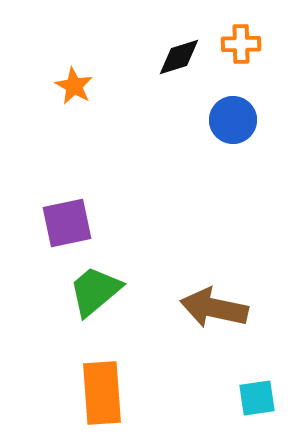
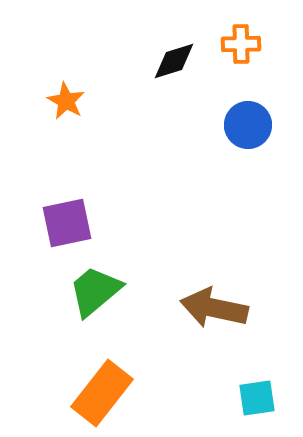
black diamond: moved 5 px left, 4 px down
orange star: moved 8 px left, 15 px down
blue circle: moved 15 px right, 5 px down
orange rectangle: rotated 42 degrees clockwise
